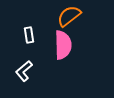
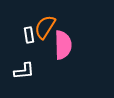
orange semicircle: moved 24 px left, 11 px down; rotated 20 degrees counterclockwise
white L-shape: rotated 145 degrees counterclockwise
